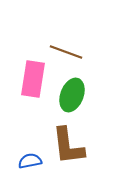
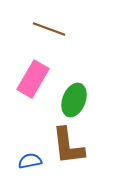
brown line: moved 17 px left, 23 px up
pink rectangle: rotated 21 degrees clockwise
green ellipse: moved 2 px right, 5 px down
